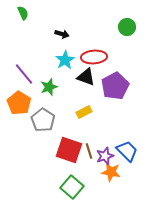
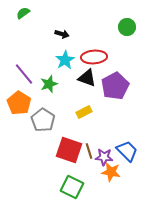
green semicircle: rotated 104 degrees counterclockwise
black triangle: moved 1 px right, 1 px down
green star: moved 3 px up
purple star: moved 1 px left, 1 px down; rotated 24 degrees clockwise
green square: rotated 15 degrees counterclockwise
